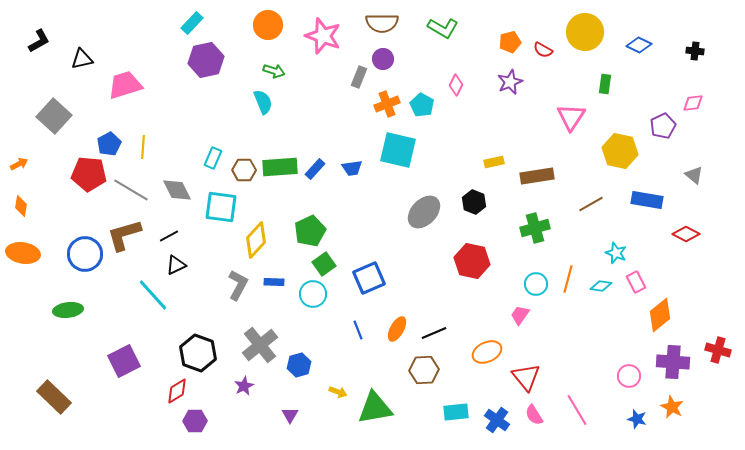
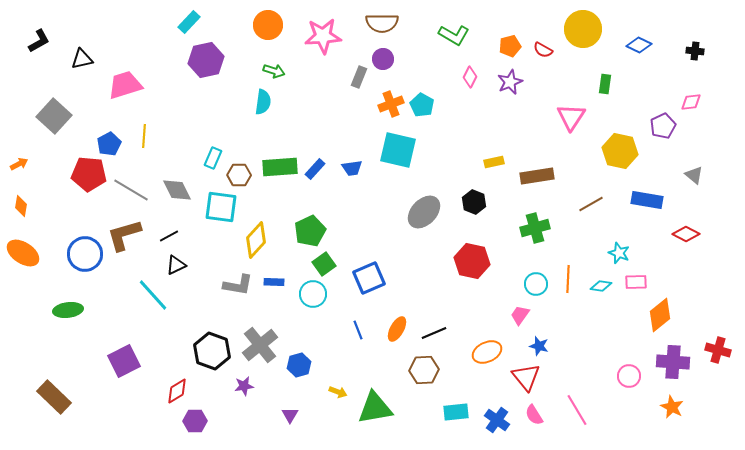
cyan rectangle at (192, 23): moved 3 px left, 1 px up
green L-shape at (443, 28): moved 11 px right, 7 px down
yellow circle at (585, 32): moved 2 px left, 3 px up
pink star at (323, 36): rotated 24 degrees counterclockwise
orange pentagon at (510, 42): moved 4 px down
pink diamond at (456, 85): moved 14 px right, 8 px up
cyan semicircle at (263, 102): rotated 30 degrees clockwise
pink diamond at (693, 103): moved 2 px left, 1 px up
orange cross at (387, 104): moved 4 px right
yellow line at (143, 147): moved 1 px right, 11 px up
brown hexagon at (244, 170): moved 5 px left, 5 px down
orange ellipse at (23, 253): rotated 24 degrees clockwise
cyan star at (616, 253): moved 3 px right
orange line at (568, 279): rotated 12 degrees counterclockwise
pink rectangle at (636, 282): rotated 65 degrees counterclockwise
gray L-shape at (238, 285): rotated 72 degrees clockwise
black hexagon at (198, 353): moved 14 px right, 2 px up
purple star at (244, 386): rotated 18 degrees clockwise
blue star at (637, 419): moved 98 px left, 73 px up
